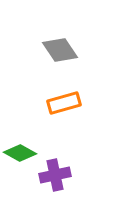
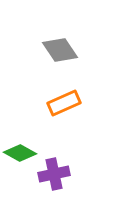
orange rectangle: rotated 8 degrees counterclockwise
purple cross: moved 1 px left, 1 px up
